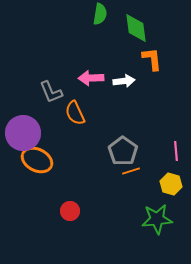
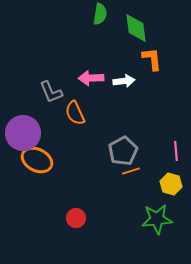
gray pentagon: rotated 8 degrees clockwise
red circle: moved 6 px right, 7 px down
